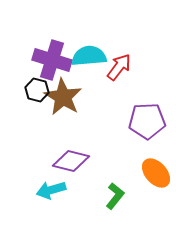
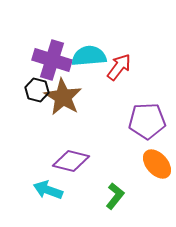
orange ellipse: moved 1 px right, 9 px up
cyan arrow: moved 3 px left; rotated 36 degrees clockwise
